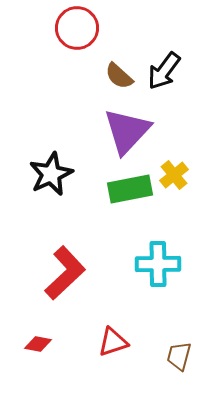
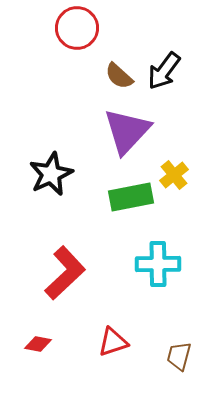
green rectangle: moved 1 px right, 8 px down
